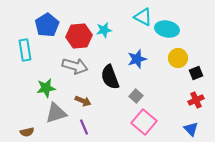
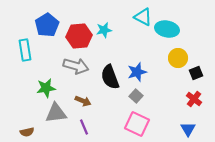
blue star: moved 13 px down
gray arrow: moved 1 px right
red cross: moved 2 px left, 1 px up; rotated 28 degrees counterclockwise
gray triangle: rotated 10 degrees clockwise
pink square: moved 7 px left, 2 px down; rotated 15 degrees counterclockwise
blue triangle: moved 3 px left; rotated 14 degrees clockwise
